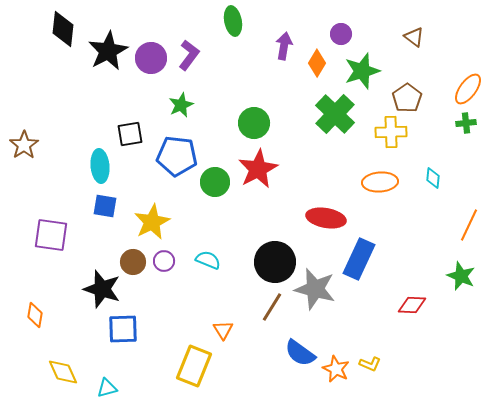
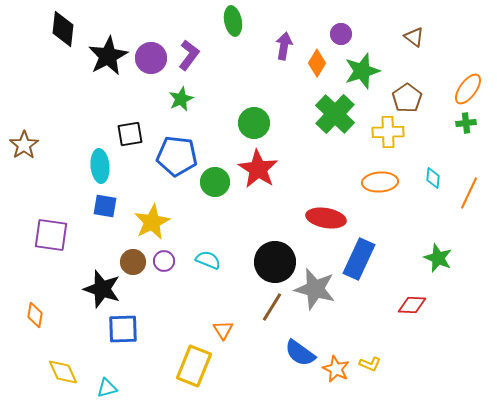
black star at (108, 51): moved 5 px down
green star at (181, 105): moved 6 px up
yellow cross at (391, 132): moved 3 px left
red star at (258, 169): rotated 12 degrees counterclockwise
orange line at (469, 225): moved 32 px up
green star at (461, 276): moved 23 px left, 18 px up
